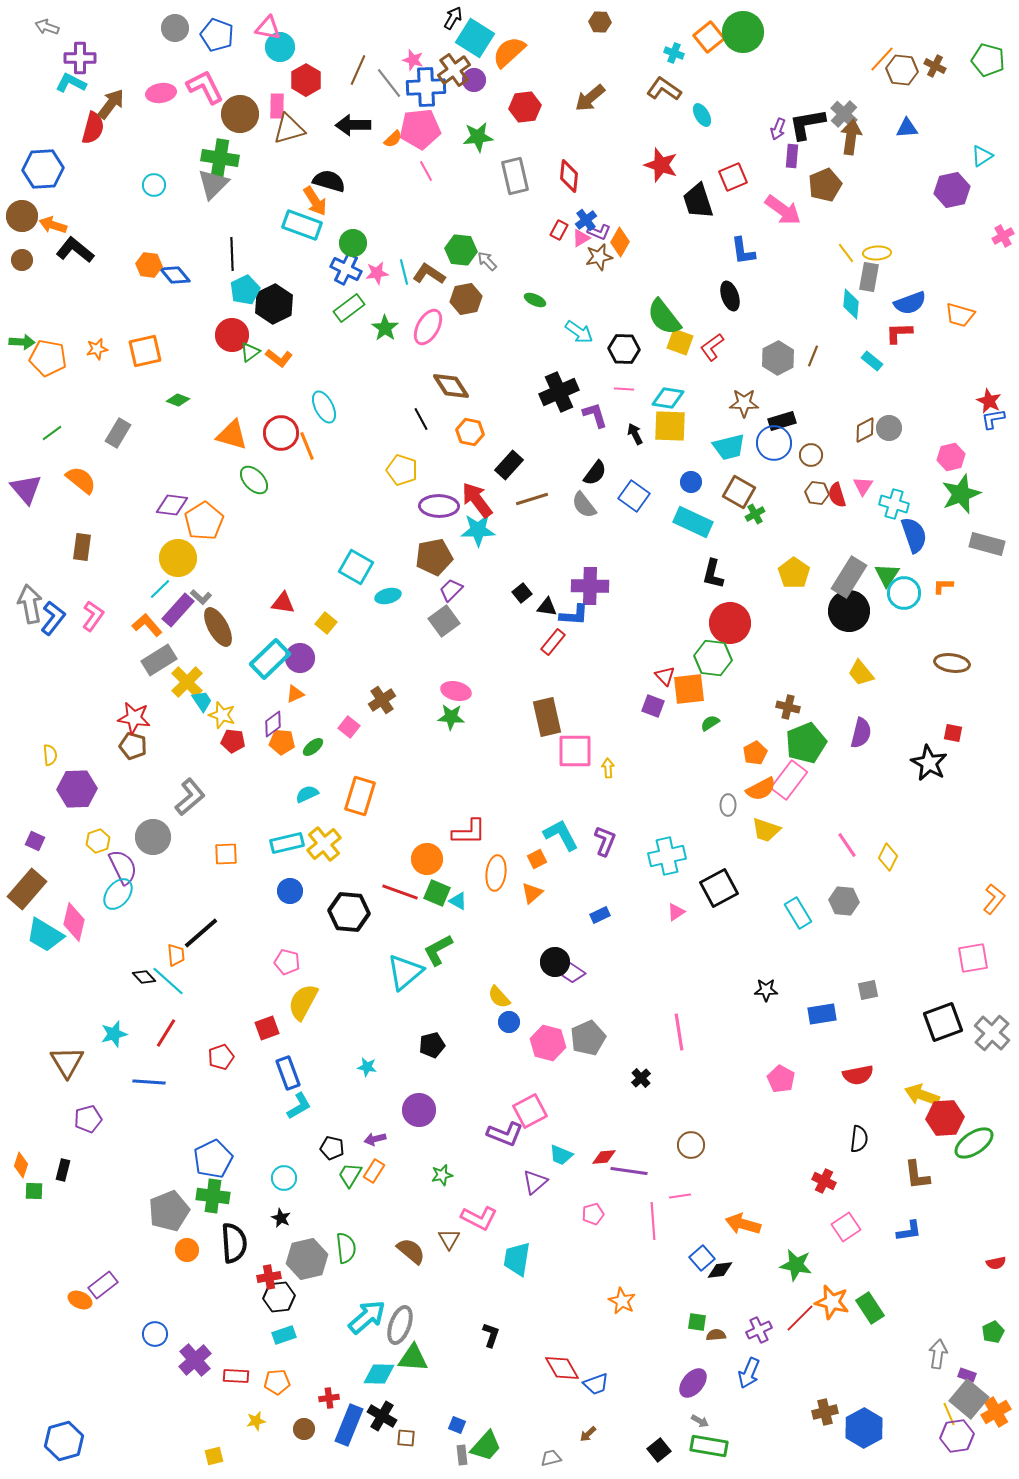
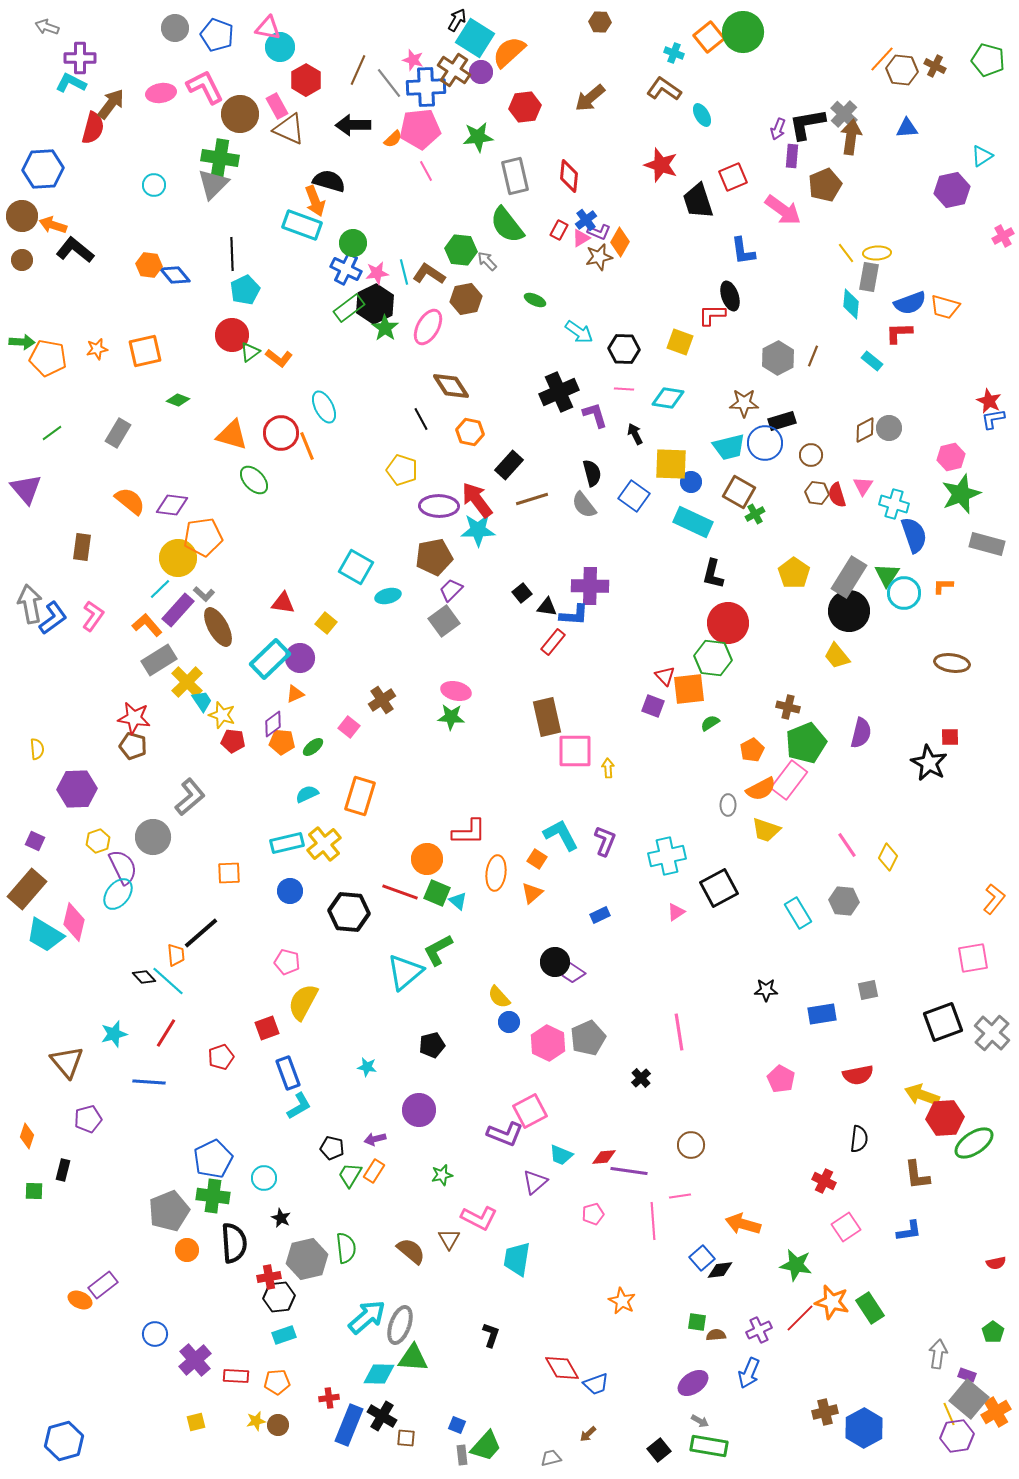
black arrow at (453, 18): moved 4 px right, 2 px down
brown cross at (454, 70): rotated 20 degrees counterclockwise
purple circle at (474, 80): moved 7 px right, 8 px up
pink rectangle at (277, 106): rotated 30 degrees counterclockwise
brown triangle at (289, 129): rotated 40 degrees clockwise
orange arrow at (315, 201): rotated 12 degrees clockwise
black hexagon at (274, 304): moved 101 px right
orange trapezoid at (960, 315): moved 15 px left, 8 px up
green semicircle at (664, 317): moved 157 px left, 92 px up
red L-shape at (712, 347): moved 32 px up; rotated 36 degrees clockwise
yellow square at (670, 426): moved 1 px right, 38 px down
blue circle at (774, 443): moved 9 px left
black semicircle at (595, 473): moved 3 px left; rotated 52 degrees counterclockwise
orange semicircle at (81, 480): moved 49 px right, 21 px down
orange pentagon at (204, 521): moved 1 px left, 16 px down; rotated 24 degrees clockwise
gray L-shape at (201, 597): moved 3 px right, 3 px up
blue L-shape at (53, 618): rotated 16 degrees clockwise
red circle at (730, 623): moved 2 px left
yellow trapezoid at (861, 673): moved 24 px left, 17 px up
red square at (953, 733): moved 3 px left, 4 px down; rotated 12 degrees counterclockwise
orange pentagon at (755, 753): moved 3 px left, 3 px up
yellow semicircle at (50, 755): moved 13 px left, 6 px up
orange square at (226, 854): moved 3 px right, 19 px down
orange square at (537, 859): rotated 30 degrees counterclockwise
cyan triangle at (458, 901): rotated 12 degrees clockwise
pink hexagon at (548, 1043): rotated 12 degrees clockwise
brown triangle at (67, 1062): rotated 9 degrees counterclockwise
orange diamond at (21, 1165): moved 6 px right, 29 px up
cyan circle at (284, 1178): moved 20 px left
green pentagon at (993, 1332): rotated 10 degrees counterclockwise
purple ellipse at (693, 1383): rotated 16 degrees clockwise
brown circle at (304, 1429): moved 26 px left, 4 px up
yellow square at (214, 1456): moved 18 px left, 34 px up
